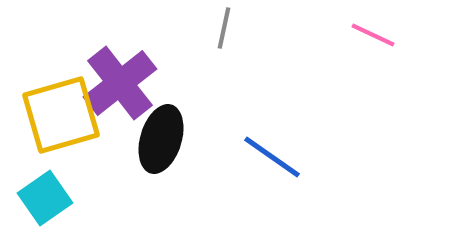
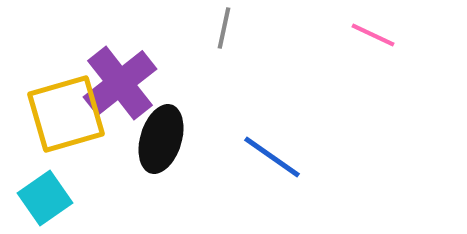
yellow square: moved 5 px right, 1 px up
